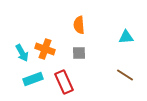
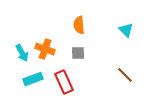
cyan triangle: moved 7 px up; rotated 49 degrees clockwise
gray square: moved 1 px left
brown line: rotated 12 degrees clockwise
